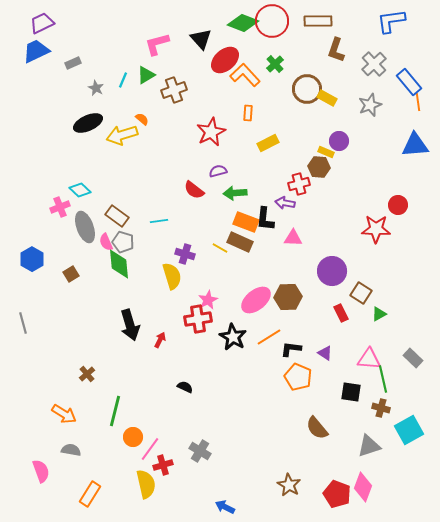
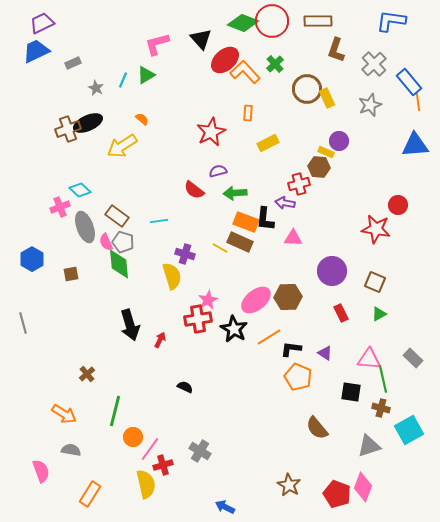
blue L-shape at (391, 21): rotated 16 degrees clockwise
orange L-shape at (245, 75): moved 3 px up
brown cross at (174, 90): moved 106 px left, 39 px down
yellow rectangle at (327, 98): rotated 36 degrees clockwise
yellow arrow at (122, 135): moved 11 px down; rotated 16 degrees counterclockwise
red star at (376, 229): rotated 8 degrees clockwise
brown square at (71, 274): rotated 21 degrees clockwise
brown square at (361, 293): moved 14 px right, 11 px up; rotated 10 degrees counterclockwise
black star at (233, 337): moved 1 px right, 8 px up
